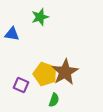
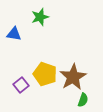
blue triangle: moved 2 px right
brown star: moved 8 px right, 5 px down
purple square: rotated 28 degrees clockwise
green semicircle: moved 29 px right
